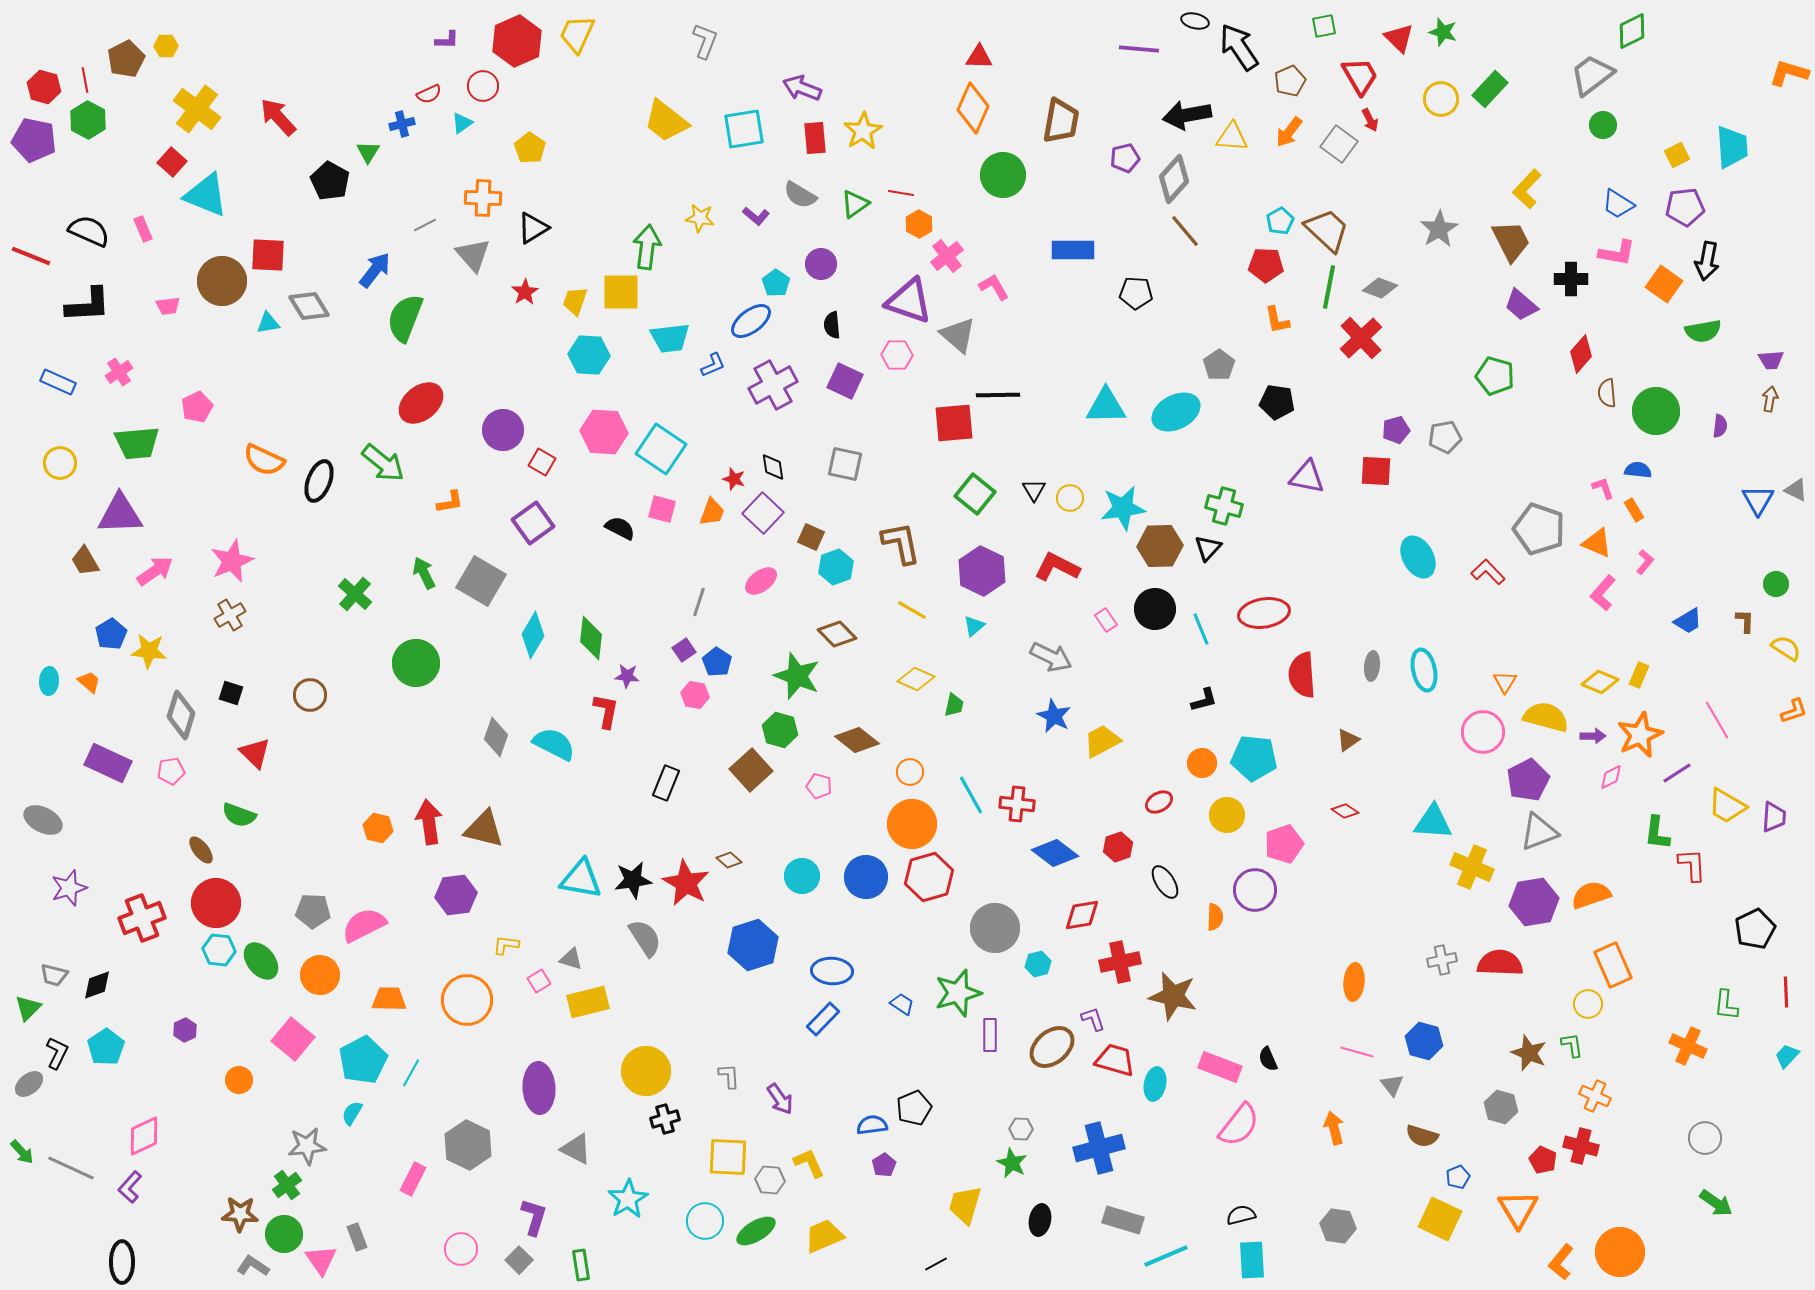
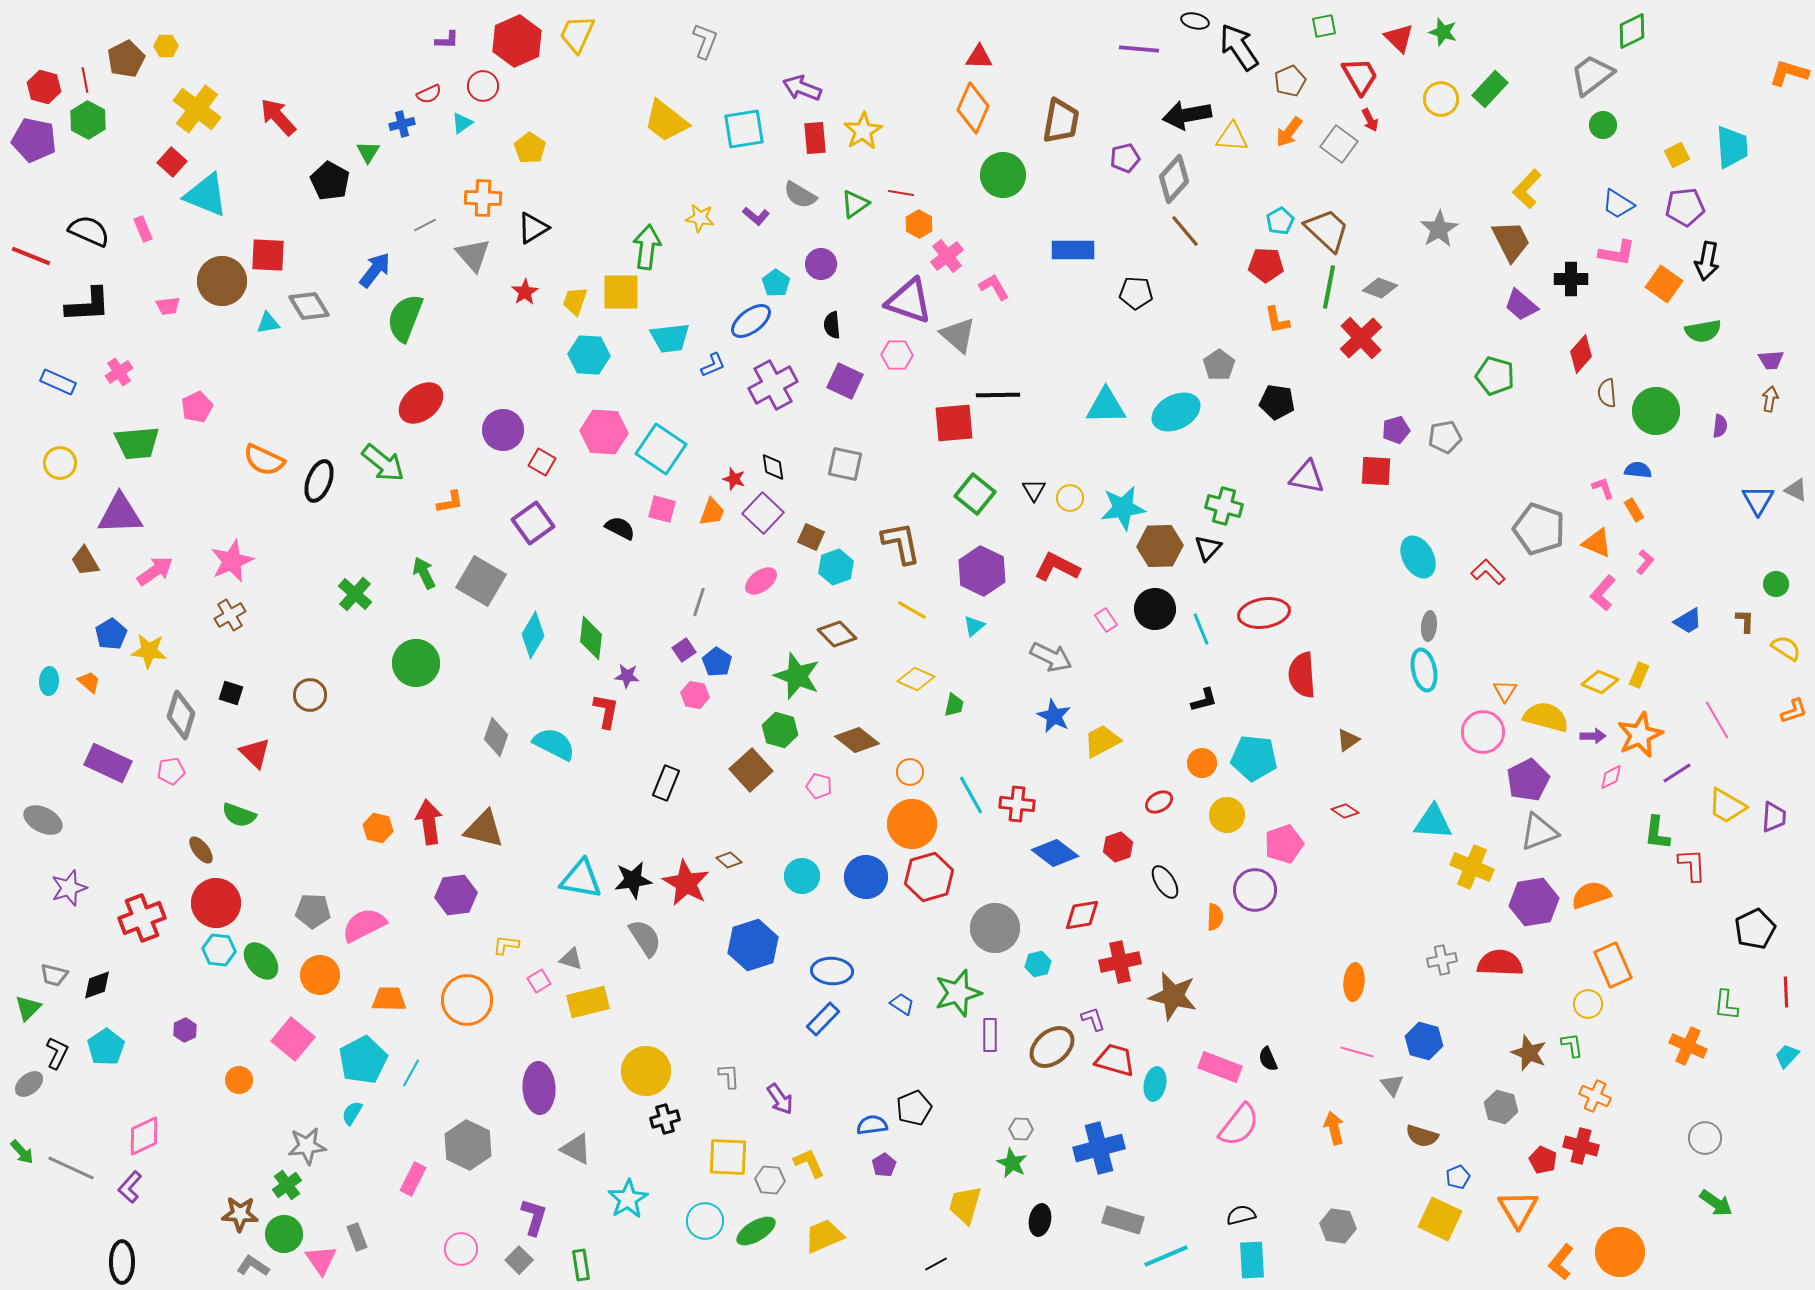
gray ellipse at (1372, 666): moved 57 px right, 40 px up
orange triangle at (1505, 682): moved 9 px down
